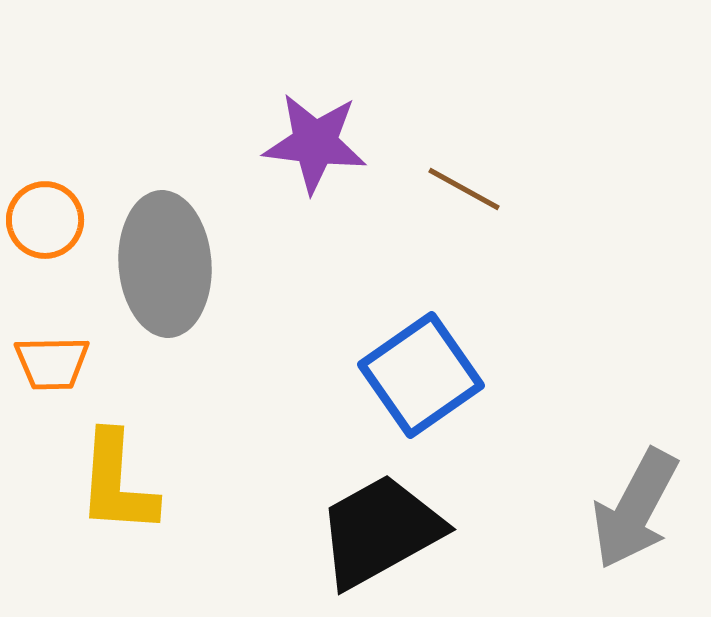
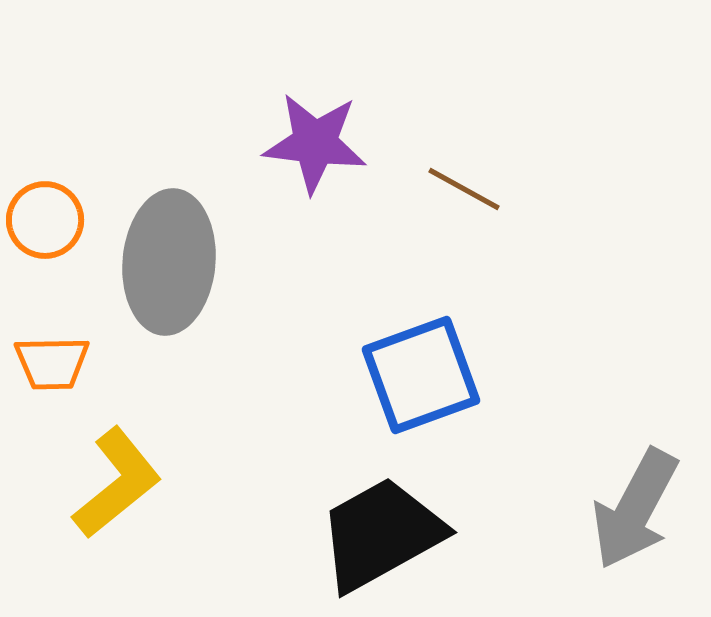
gray ellipse: moved 4 px right, 2 px up; rotated 9 degrees clockwise
blue square: rotated 15 degrees clockwise
yellow L-shape: rotated 133 degrees counterclockwise
black trapezoid: moved 1 px right, 3 px down
